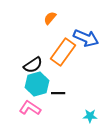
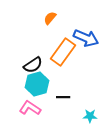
black line: moved 5 px right, 4 px down
